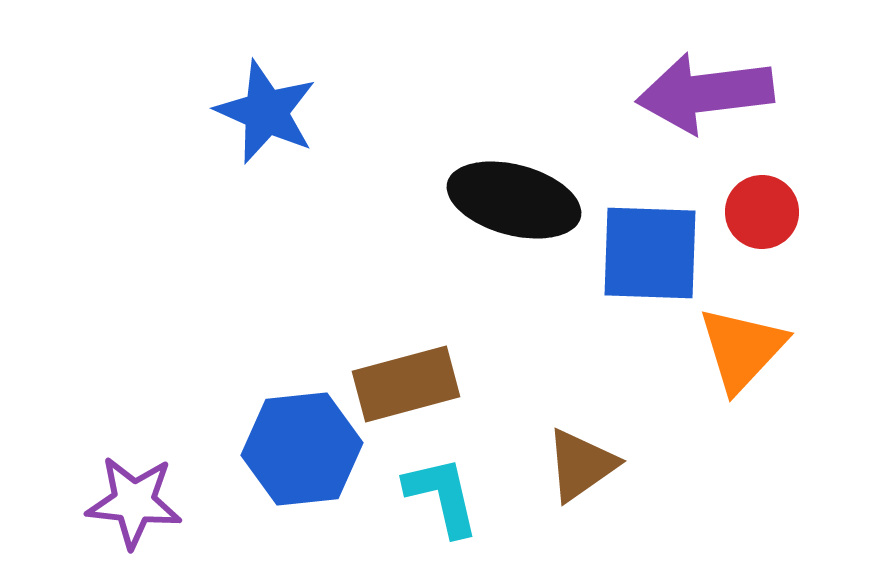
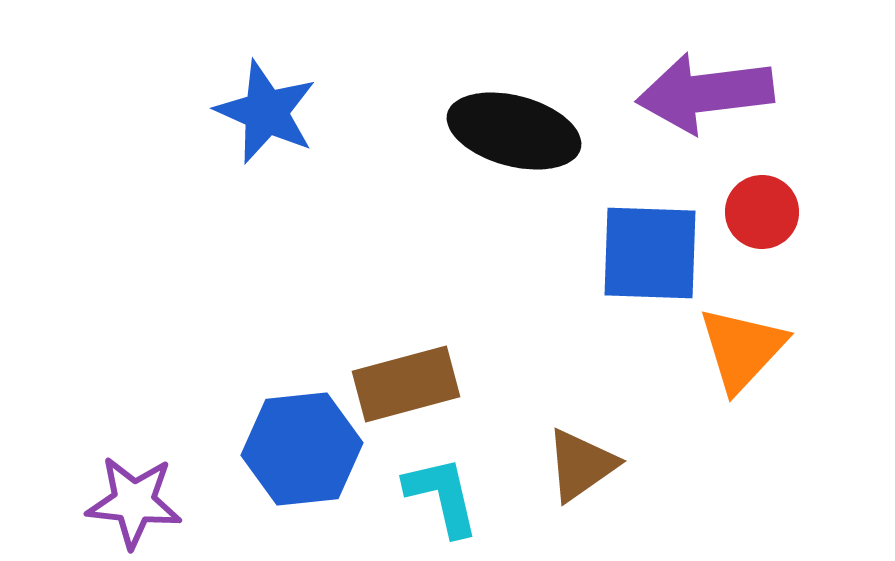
black ellipse: moved 69 px up
